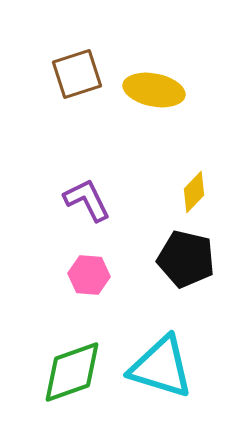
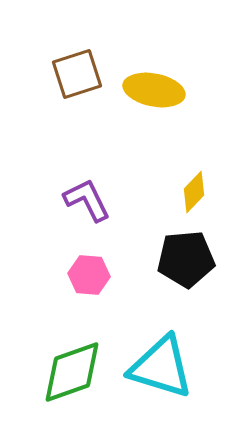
black pentagon: rotated 18 degrees counterclockwise
